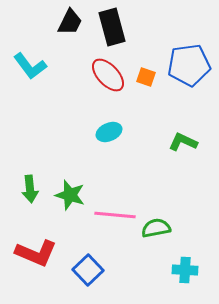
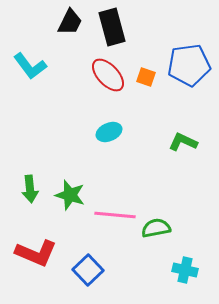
cyan cross: rotated 10 degrees clockwise
